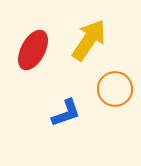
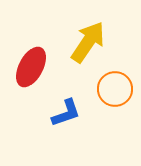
yellow arrow: moved 1 px left, 2 px down
red ellipse: moved 2 px left, 17 px down
